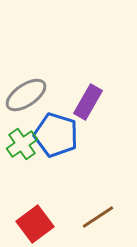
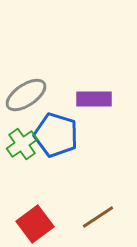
purple rectangle: moved 6 px right, 3 px up; rotated 60 degrees clockwise
